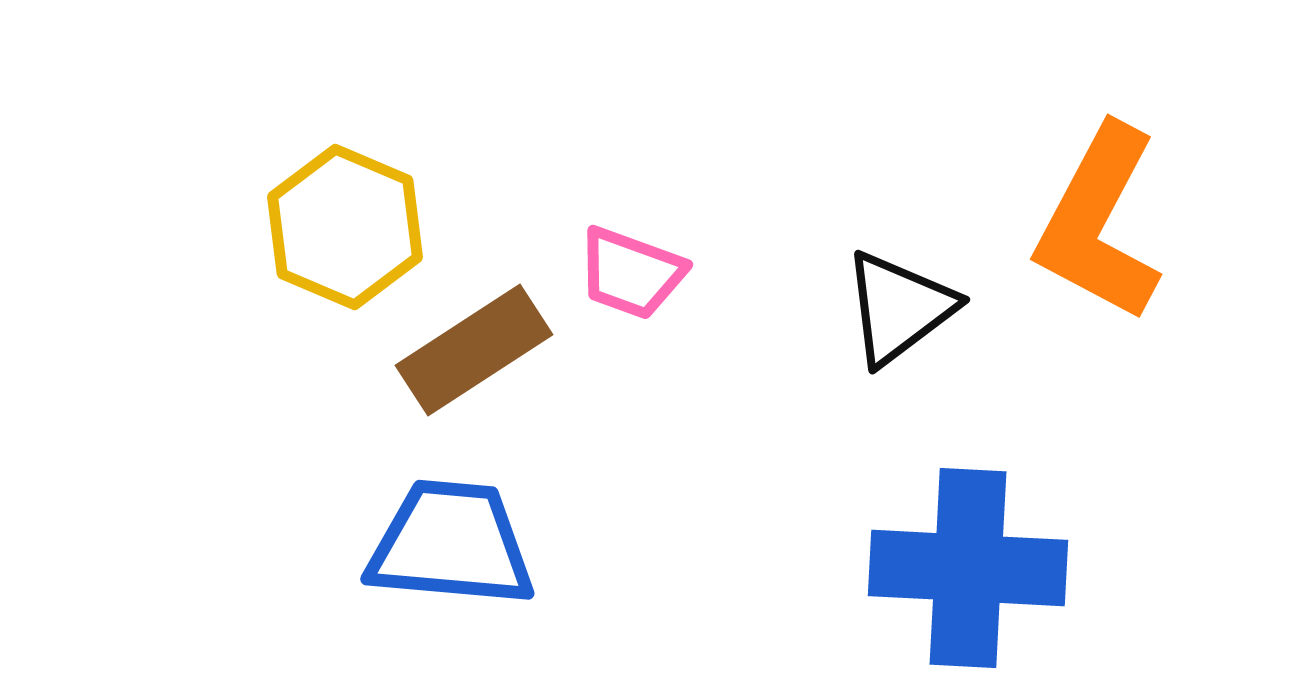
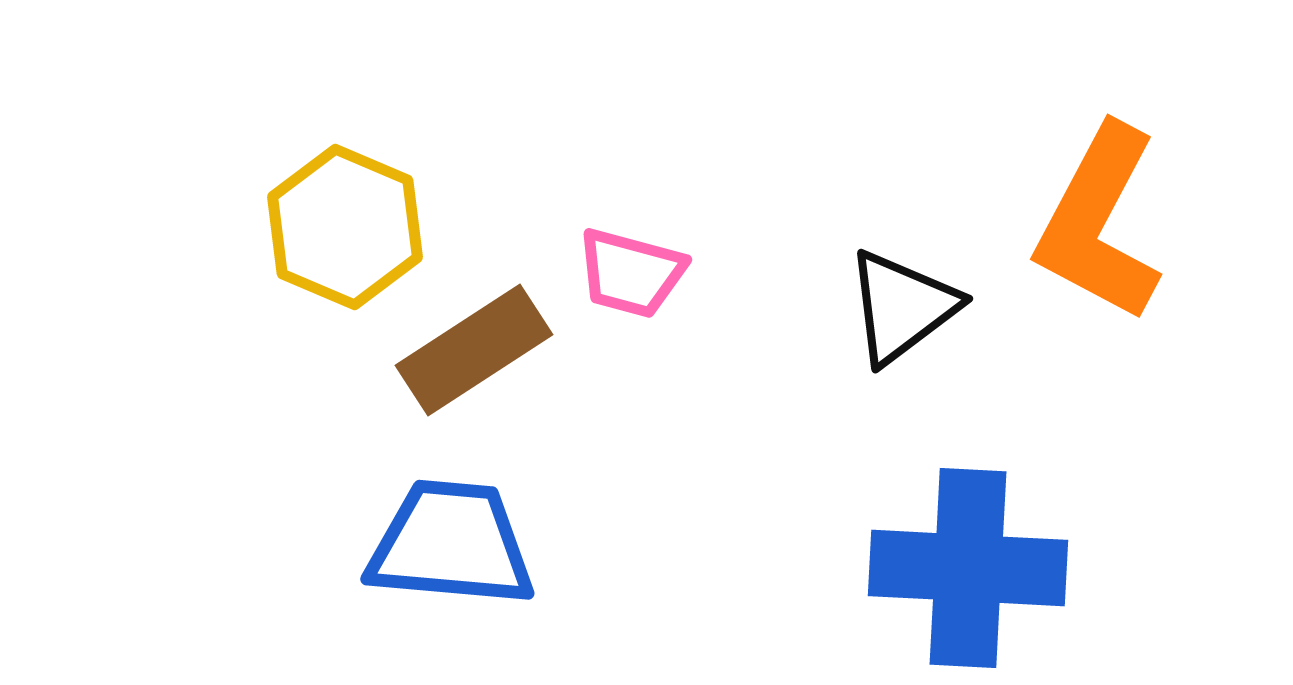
pink trapezoid: rotated 5 degrees counterclockwise
black triangle: moved 3 px right, 1 px up
